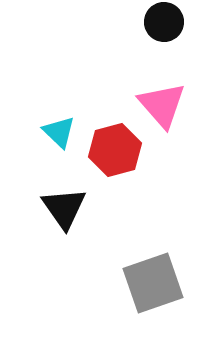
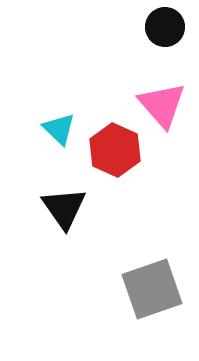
black circle: moved 1 px right, 5 px down
cyan triangle: moved 3 px up
red hexagon: rotated 21 degrees counterclockwise
gray square: moved 1 px left, 6 px down
